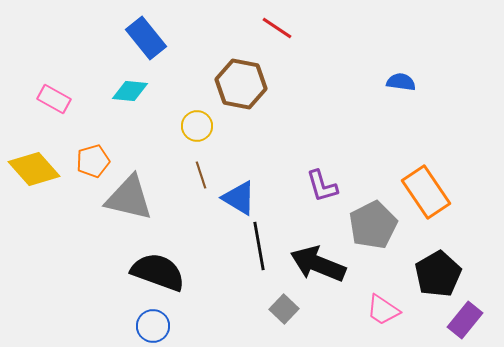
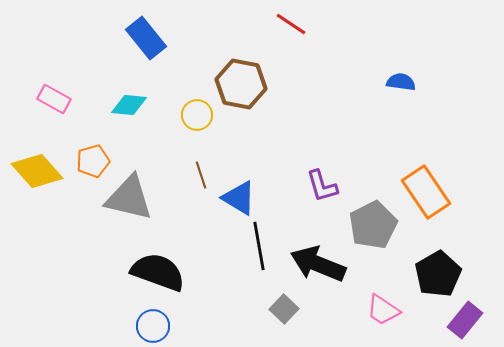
red line: moved 14 px right, 4 px up
cyan diamond: moved 1 px left, 14 px down
yellow circle: moved 11 px up
yellow diamond: moved 3 px right, 2 px down
